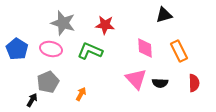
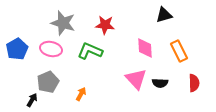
blue pentagon: rotated 10 degrees clockwise
